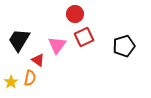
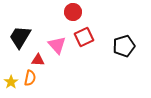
red circle: moved 2 px left, 2 px up
black trapezoid: moved 1 px right, 3 px up
pink triangle: rotated 18 degrees counterclockwise
red triangle: rotated 32 degrees counterclockwise
